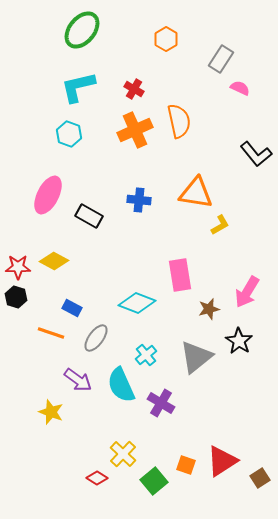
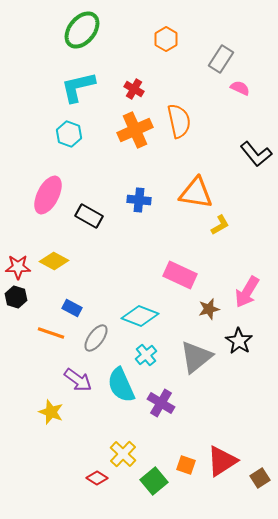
pink rectangle: rotated 56 degrees counterclockwise
cyan diamond: moved 3 px right, 13 px down
